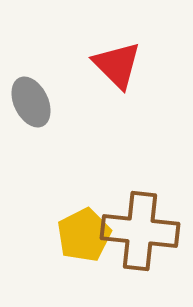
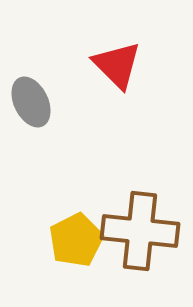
yellow pentagon: moved 8 px left, 5 px down
